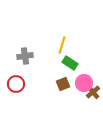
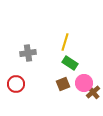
yellow line: moved 3 px right, 3 px up
gray cross: moved 3 px right, 3 px up
